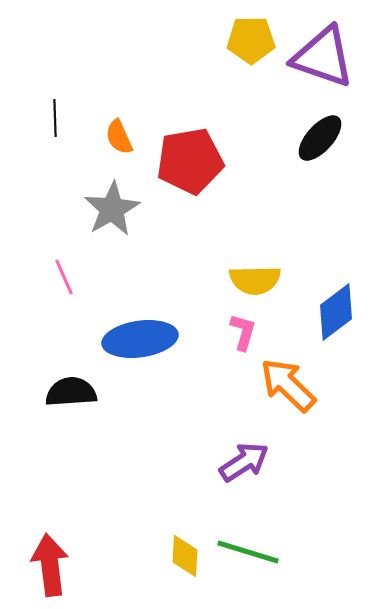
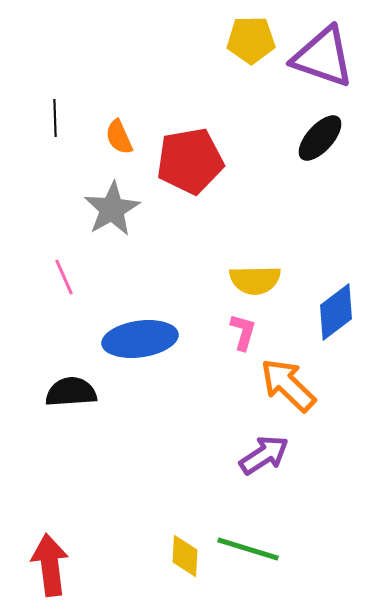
purple arrow: moved 20 px right, 7 px up
green line: moved 3 px up
